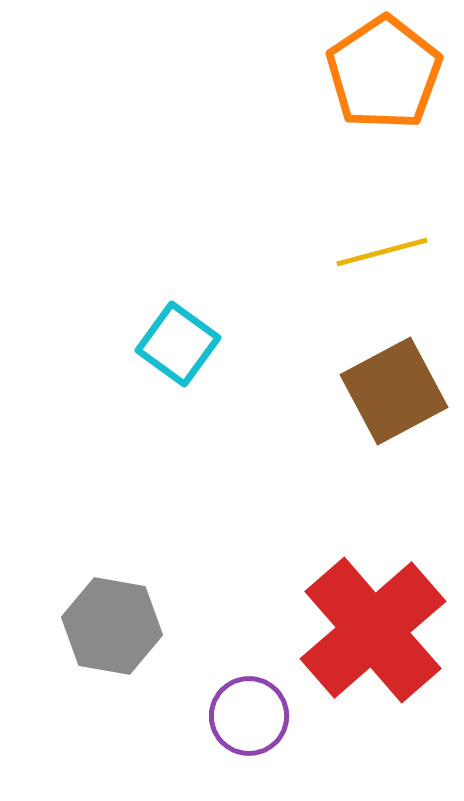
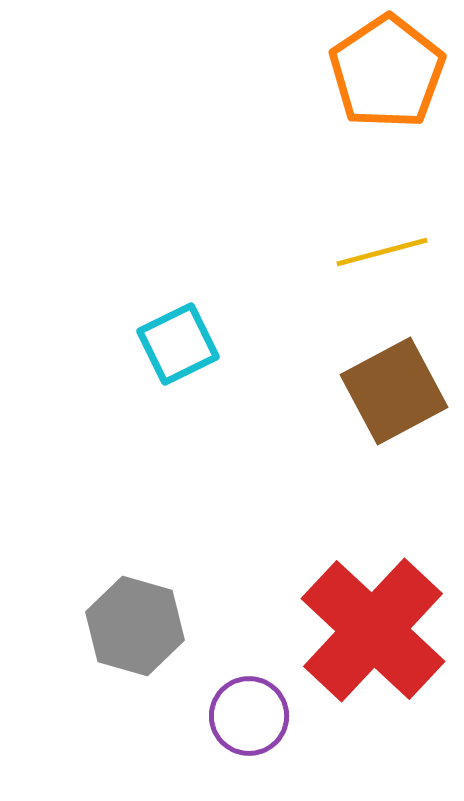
orange pentagon: moved 3 px right, 1 px up
cyan square: rotated 28 degrees clockwise
gray hexagon: moved 23 px right; rotated 6 degrees clockwise
red cross: rotated 6 degrees counterclockwise
